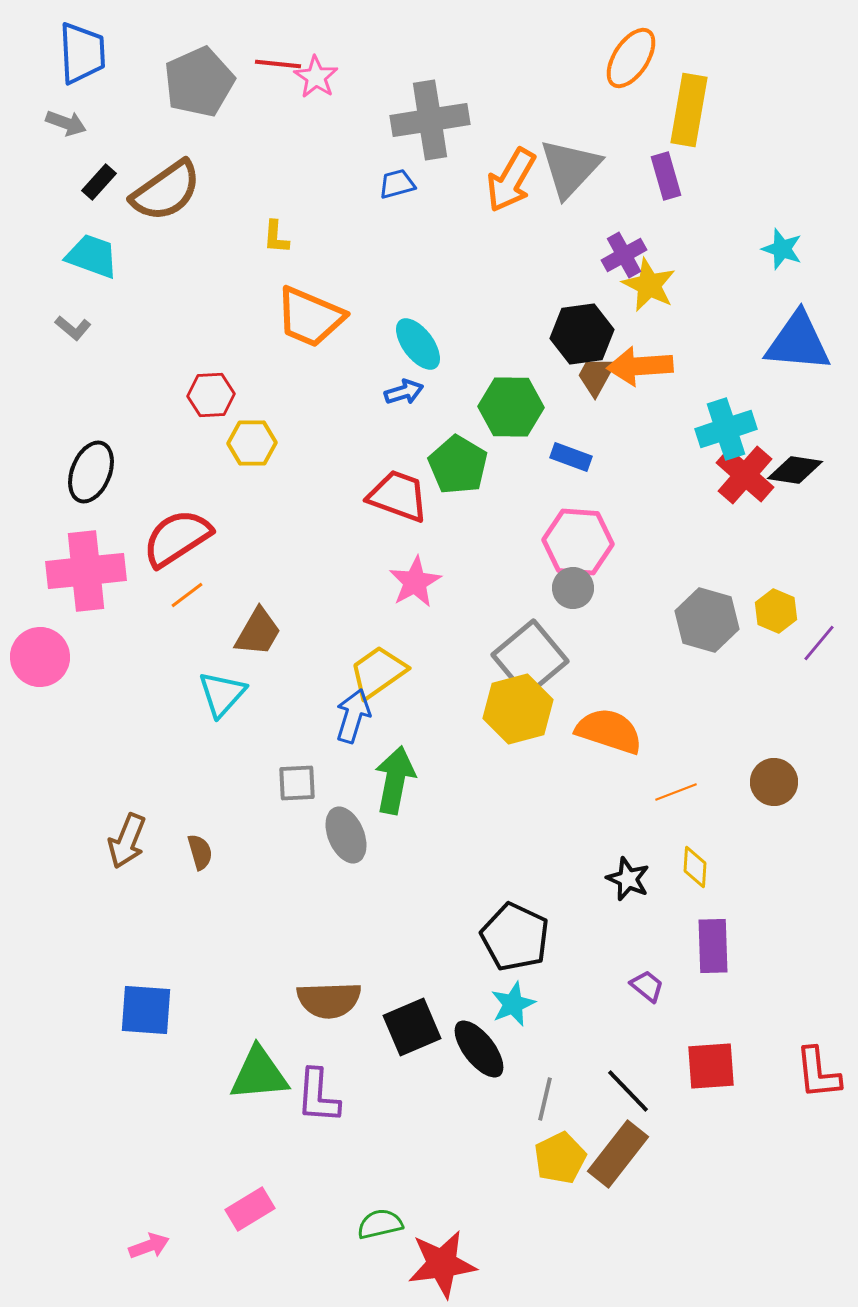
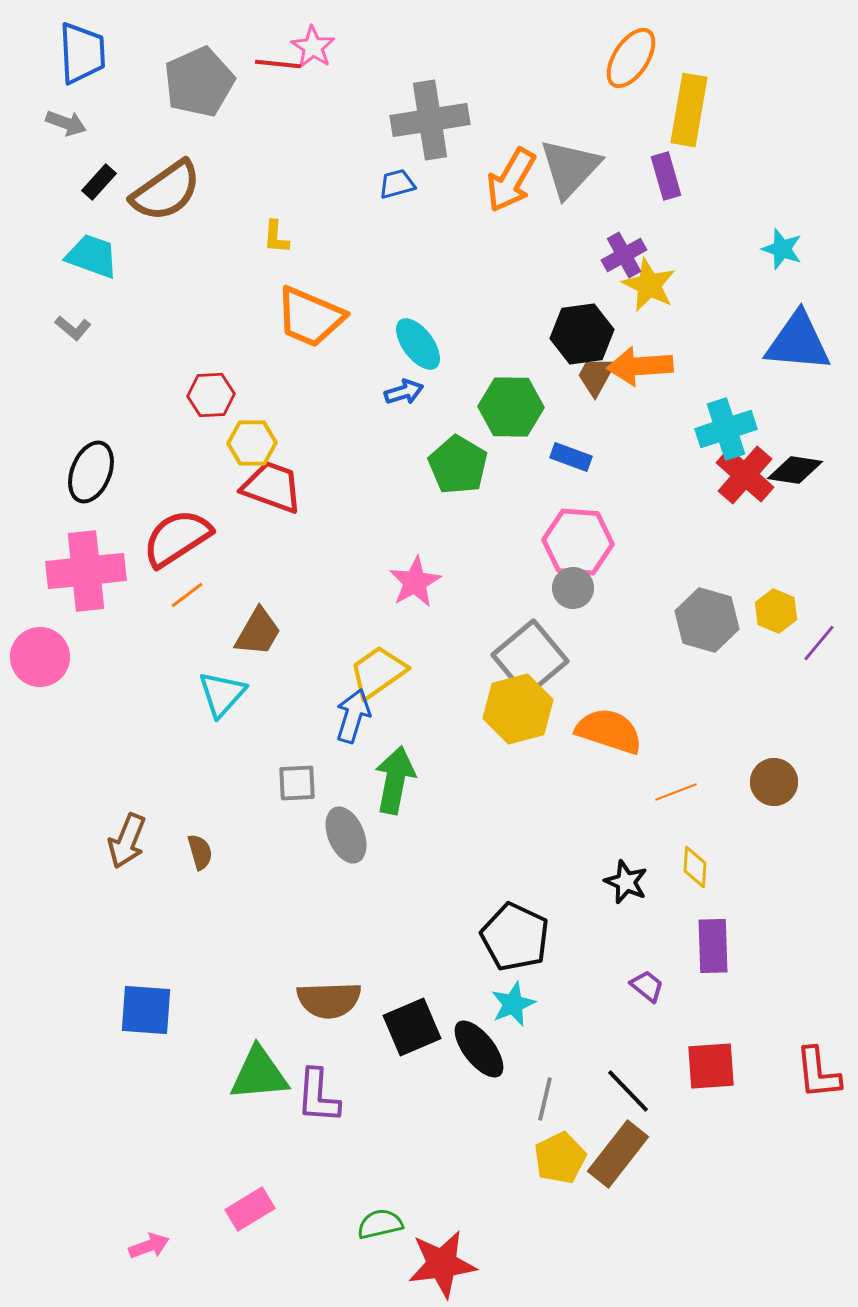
pink star at (316, 77): moved 3 px left, 30 px up
red trapezoid at (398, 496): moved 126 px left, 9 px up
black star at (628, 879): moved 2 px left, 3 px down
